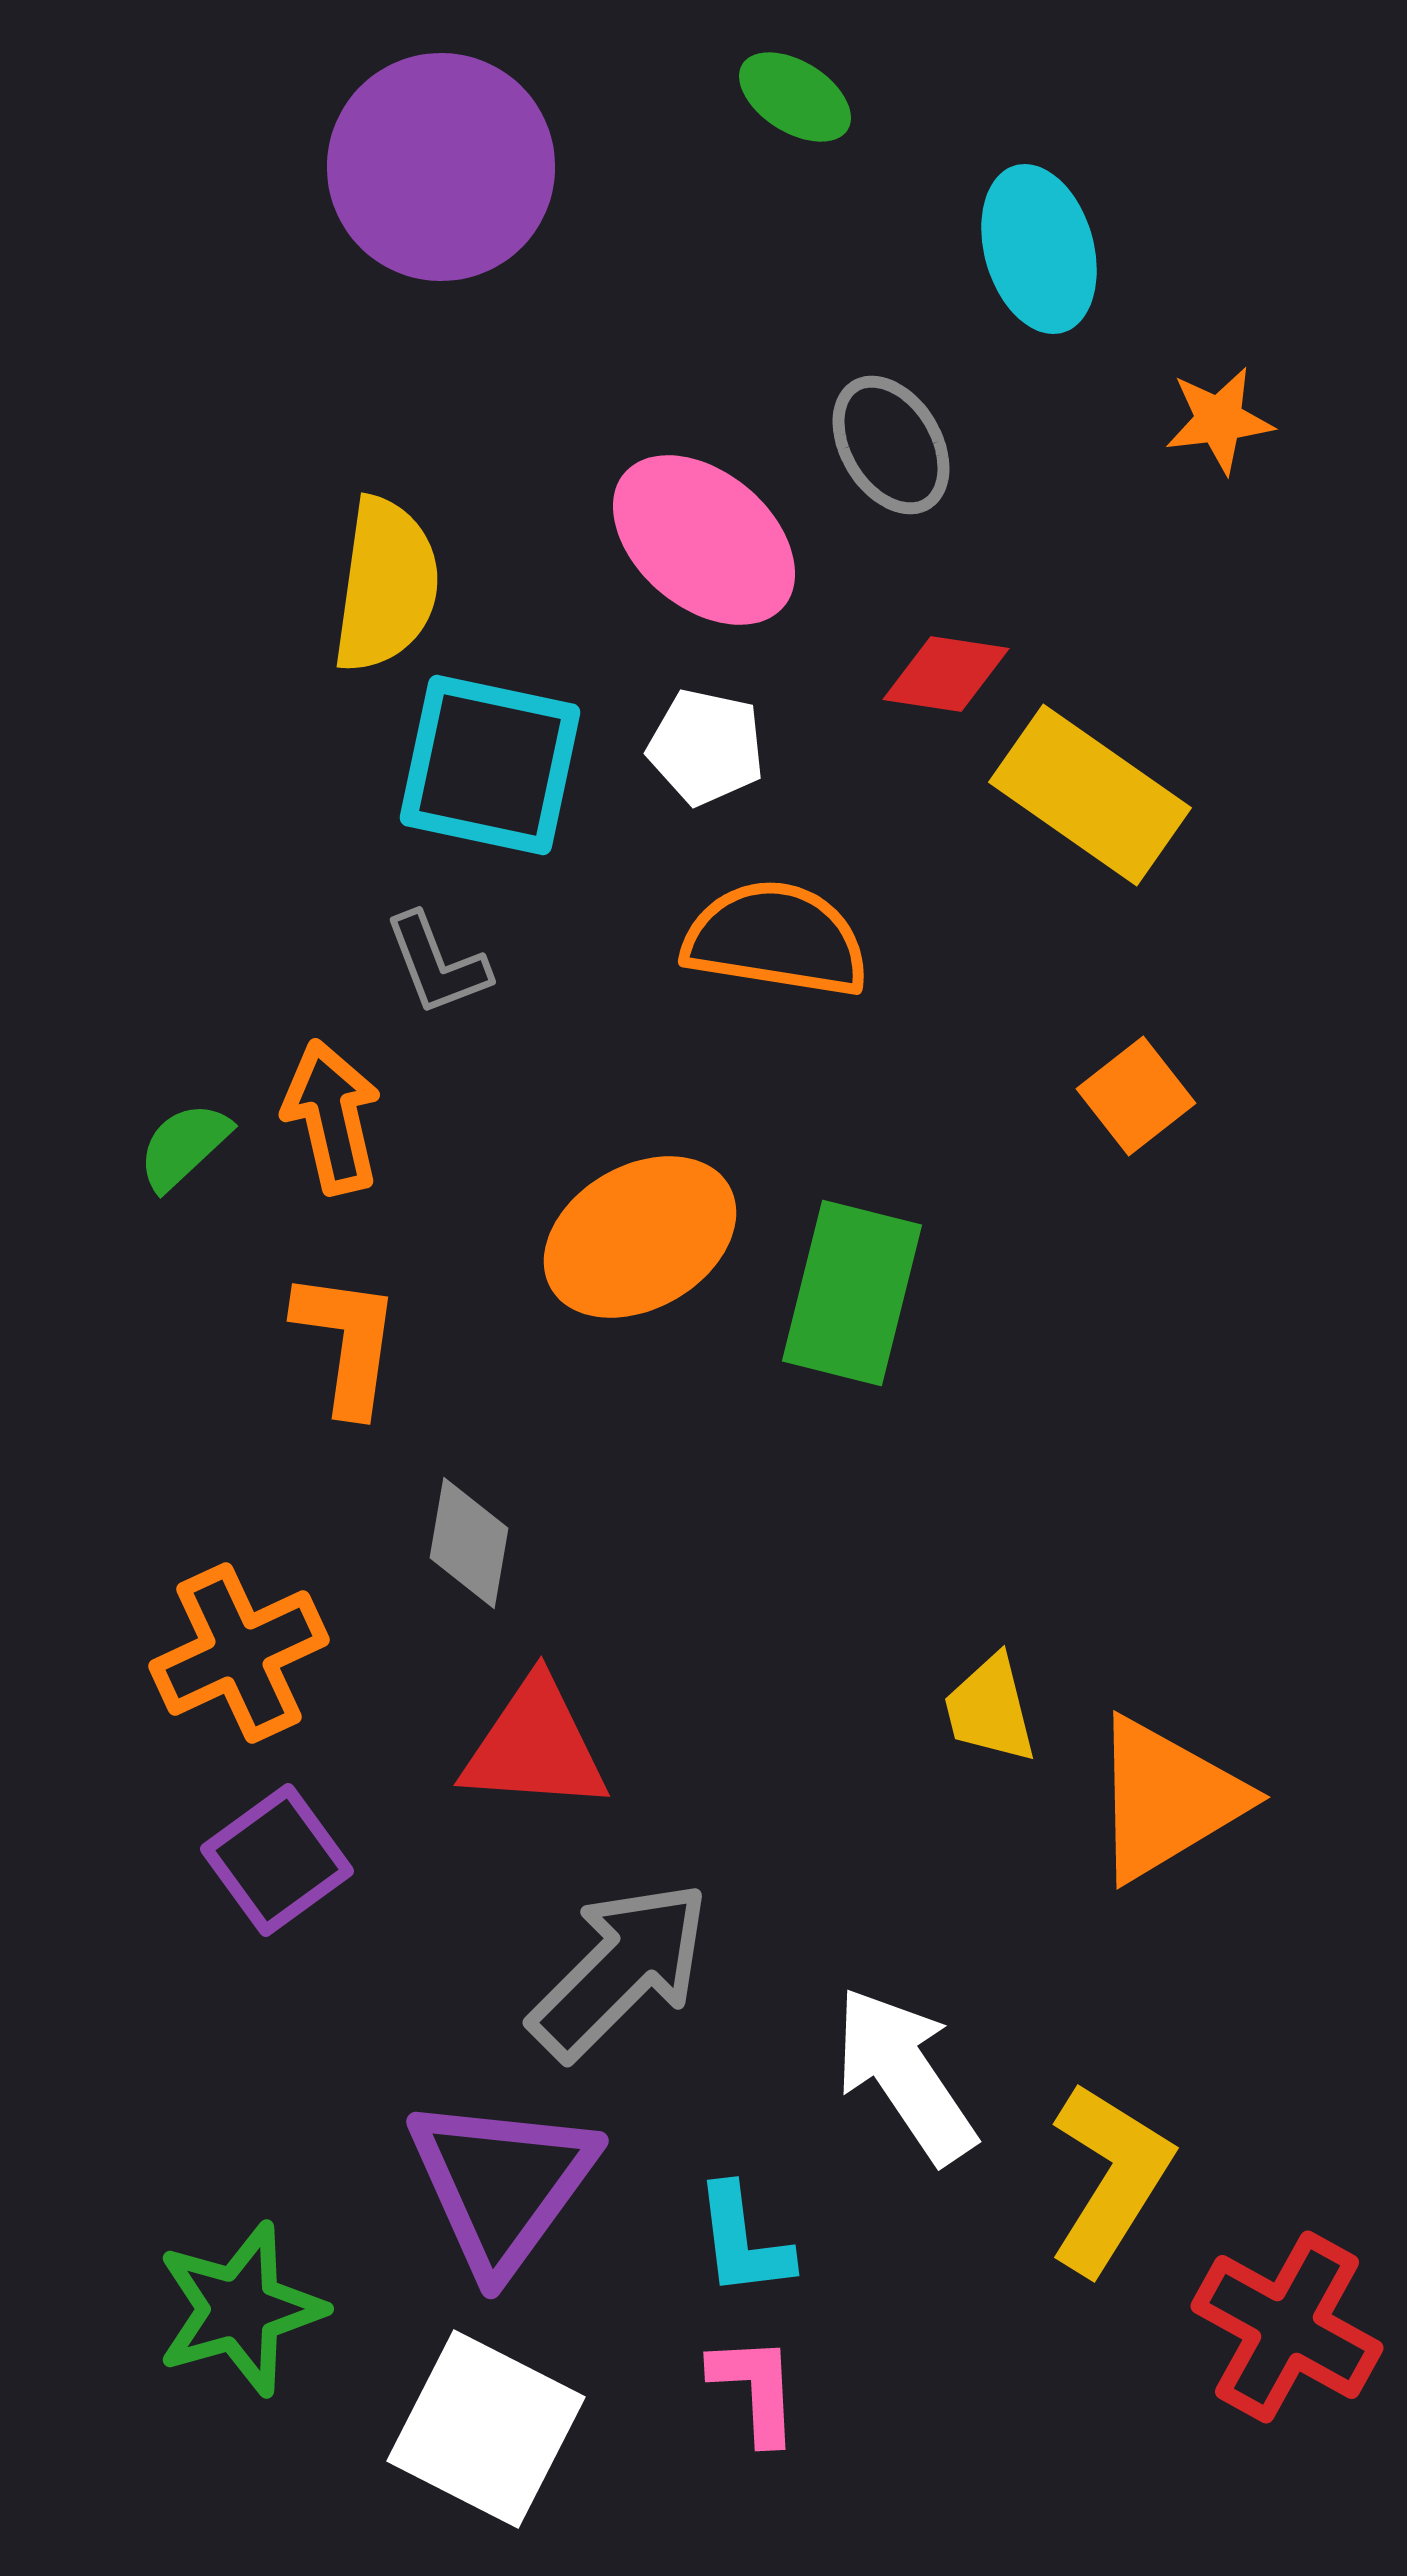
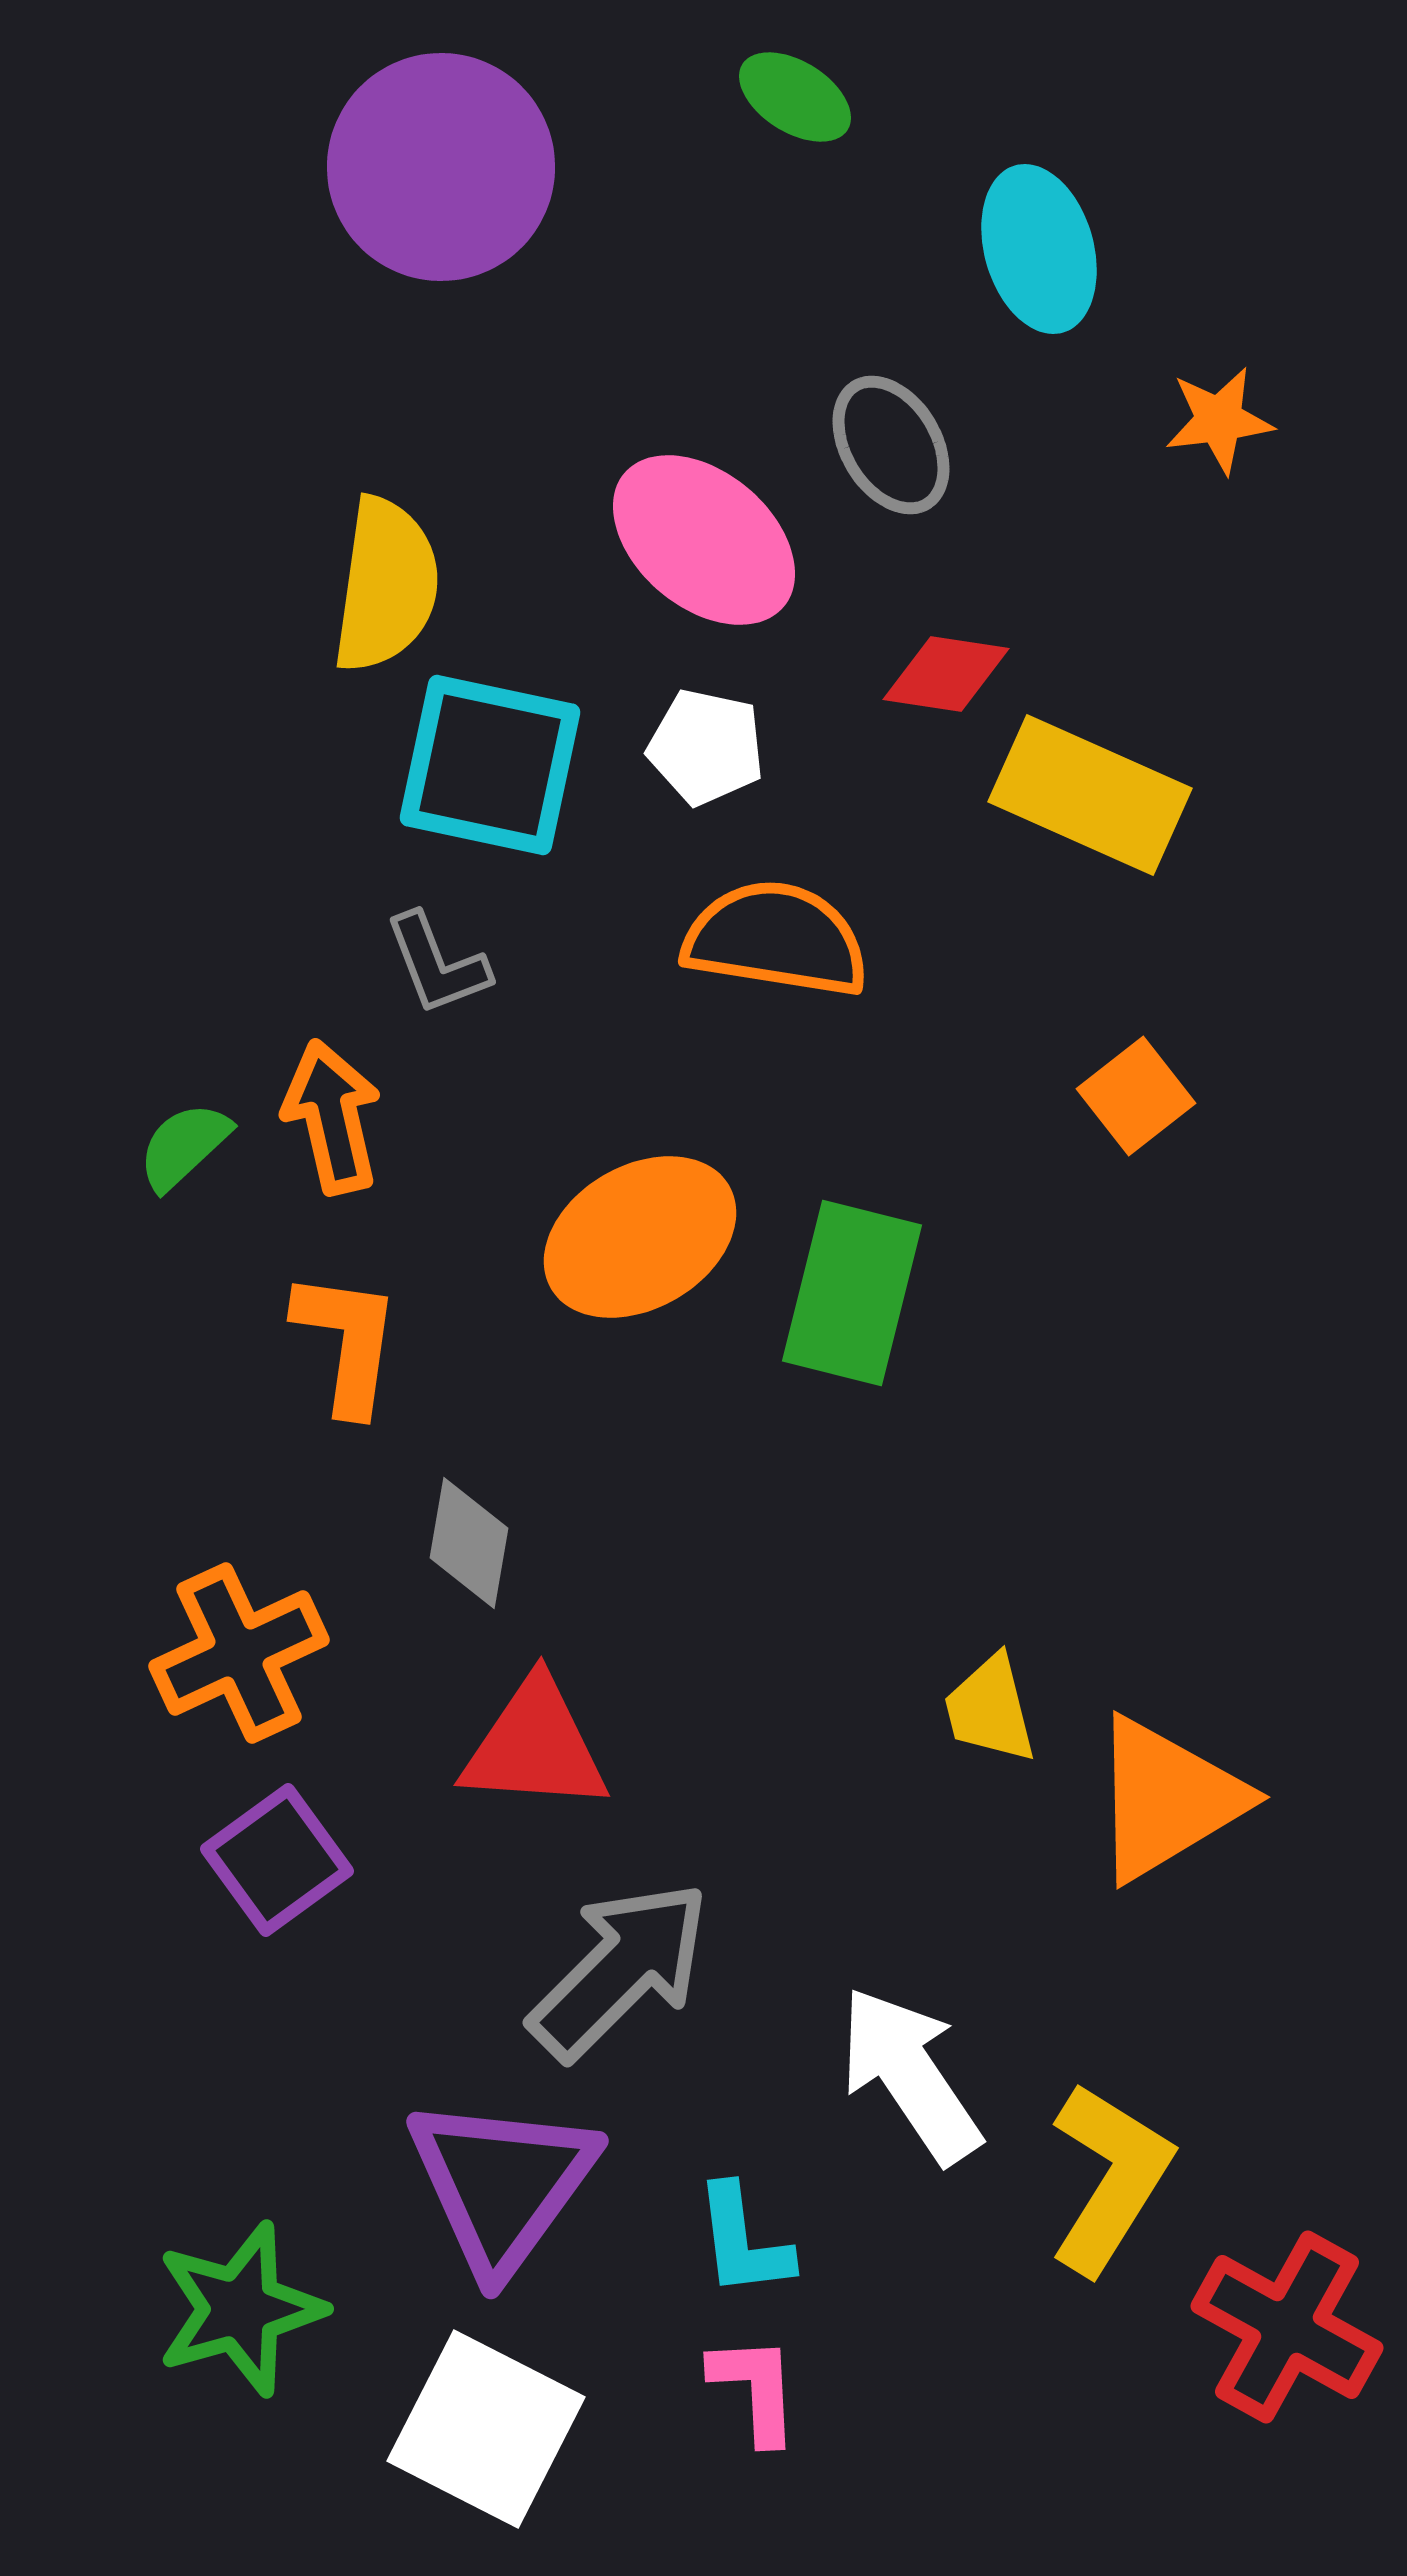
yellow rectangle: rotated 11 degrees counterclockwise
white arrow: moved 5 px right
